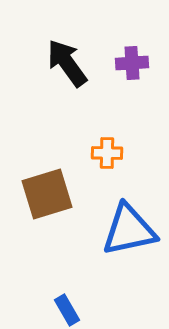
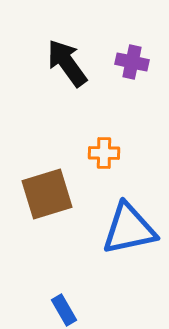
purple cross: moved 1 px up; rotated 16 degrees clockwise
orange cross: moved 3 px left
blue triangle: moved 1 px up
blue rectangle: moved 3 px left
